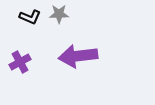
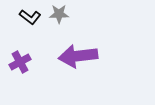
black L-shape: rotated 15 degrees clockwise
